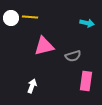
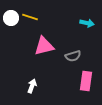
yellow line: rotated 14 degrees clockwise
